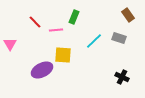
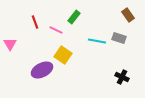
green rectangle: rotated 16 degrees clockwise
red line: rotated 24 degrees clockwise
pink line: rotated 32 degrees clockwise
cyan line: moved 3 px right; rotated 54 degrees clockwise
yellow square: rotated 30 degrees clockwise
